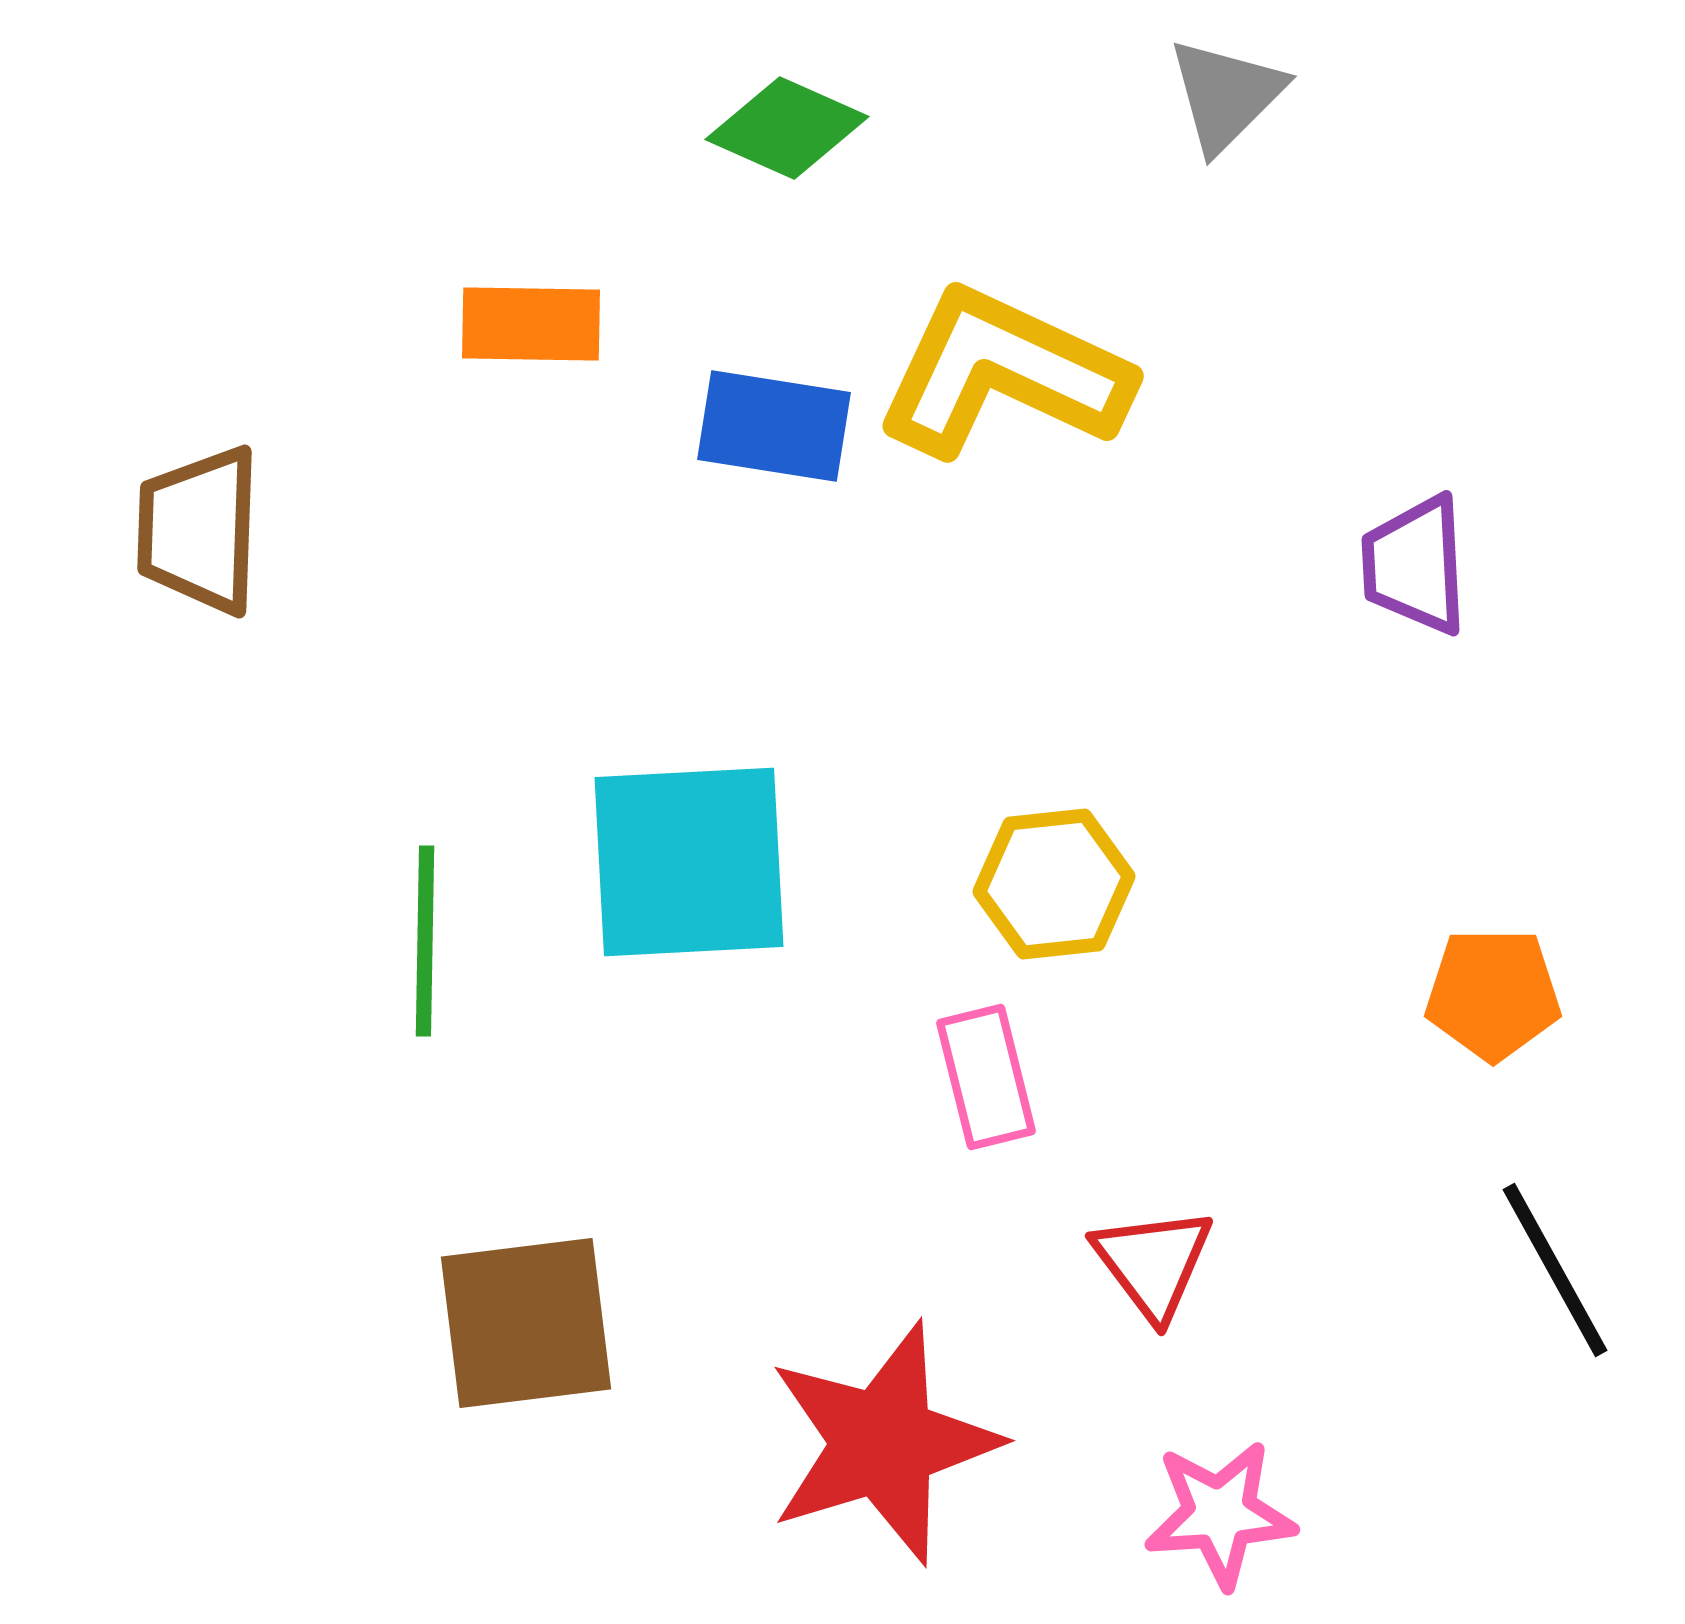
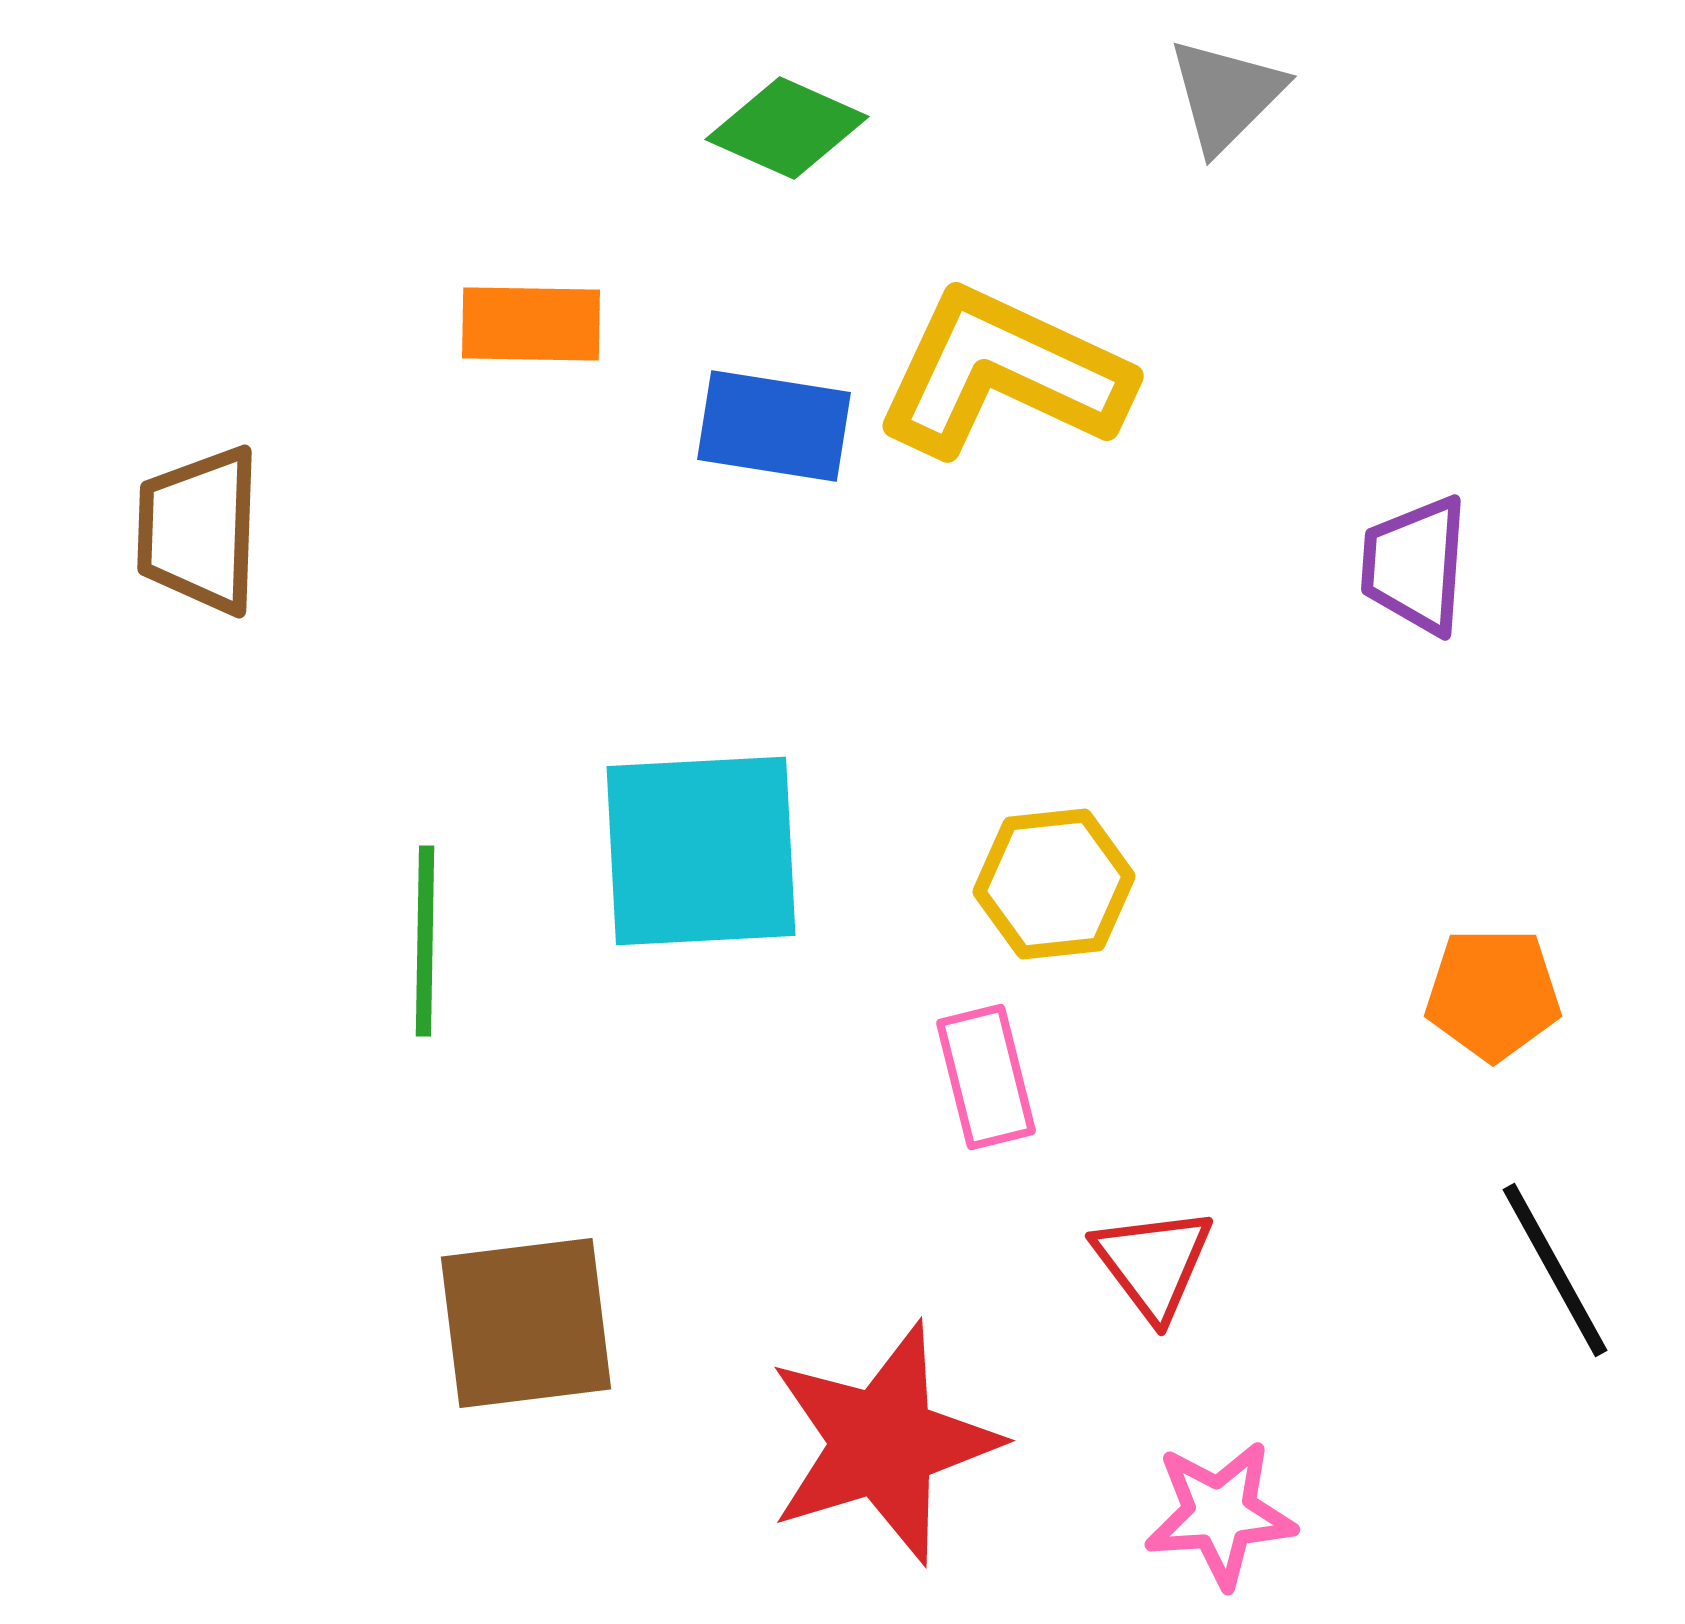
purple trapezoid: rotated 7 degrees clockwise
cyan square: moved 12 px right, 11 px up
